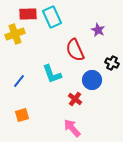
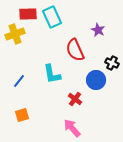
cyan L-shape: rotated 10 degrees clockwise
blue circle: moved 4 px right
